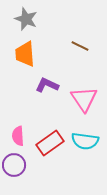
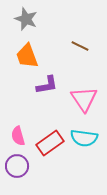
orange trapezoid: moved 2 px right, 2 px down; rotated 16 degrees counterclockwise
purple L-shape: rotated 145 degrees clockwise
pink semicircle: rotated 12 degrees counterclockwise
cyan semicircle: moved 1 px left, 3 px up
purple circle: moved 3 px right, 1 px down
